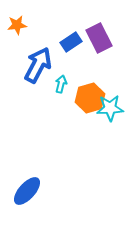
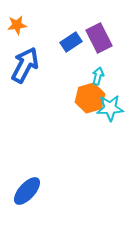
blue arrow: moved 13 px left
cyan arrow: moved 37 px right, 8 px up
